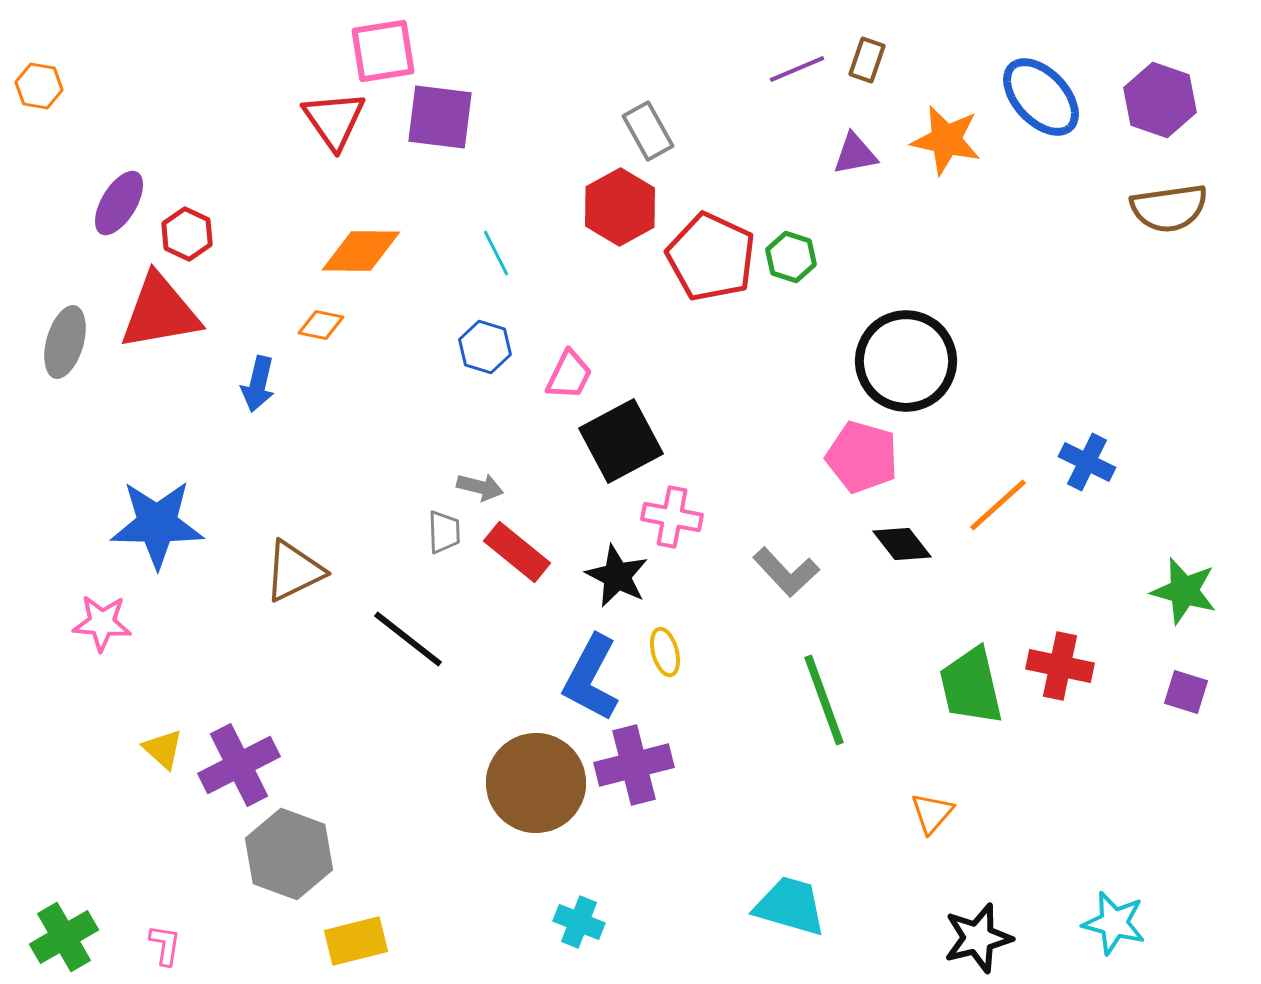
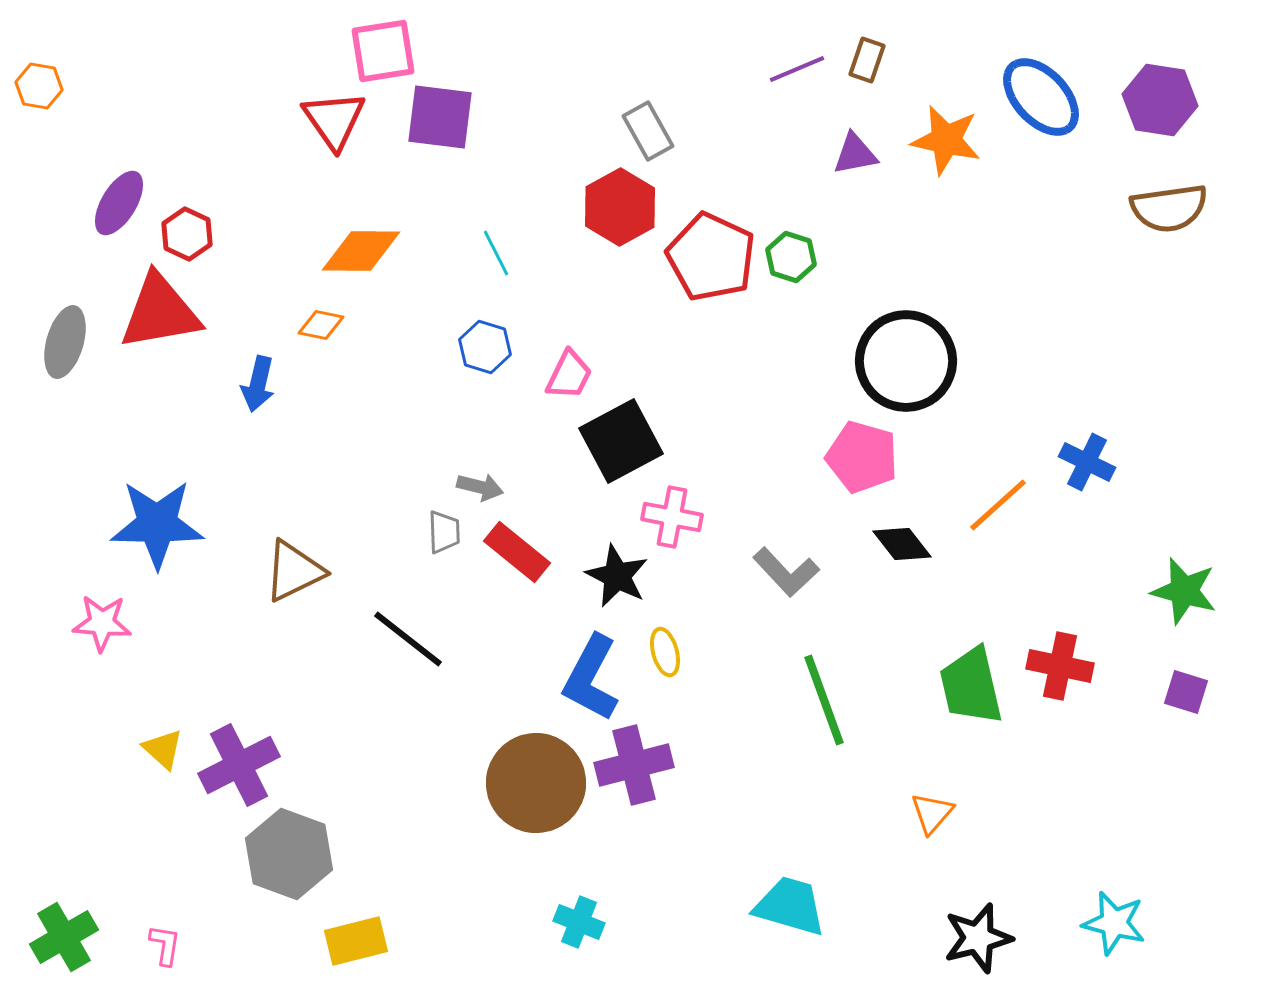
purple hexagon at (1160, 100): rotated 10 degrees counterclockwise
